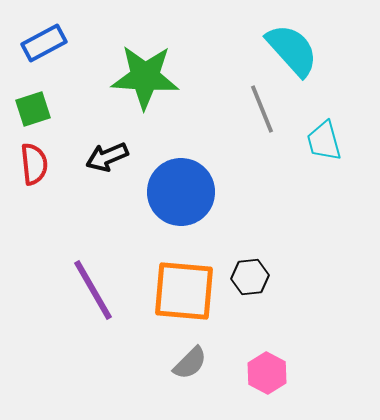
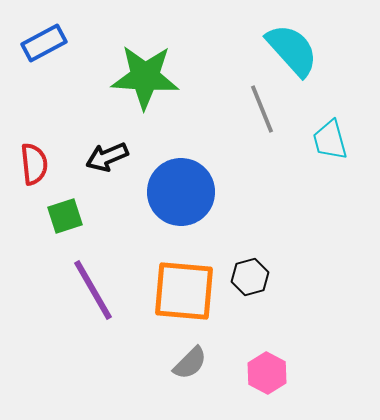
green square: moved 32 px right, 107 px down
cyan trapezoid: moved 6 px right, 1 px up
black hexagon: rotated 9 degrees counterclockwise
